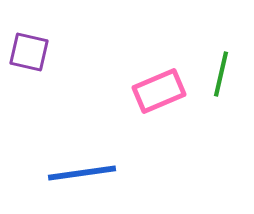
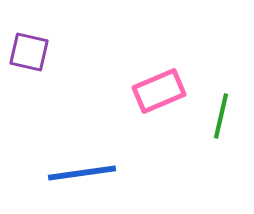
green line: moved 42 px down
